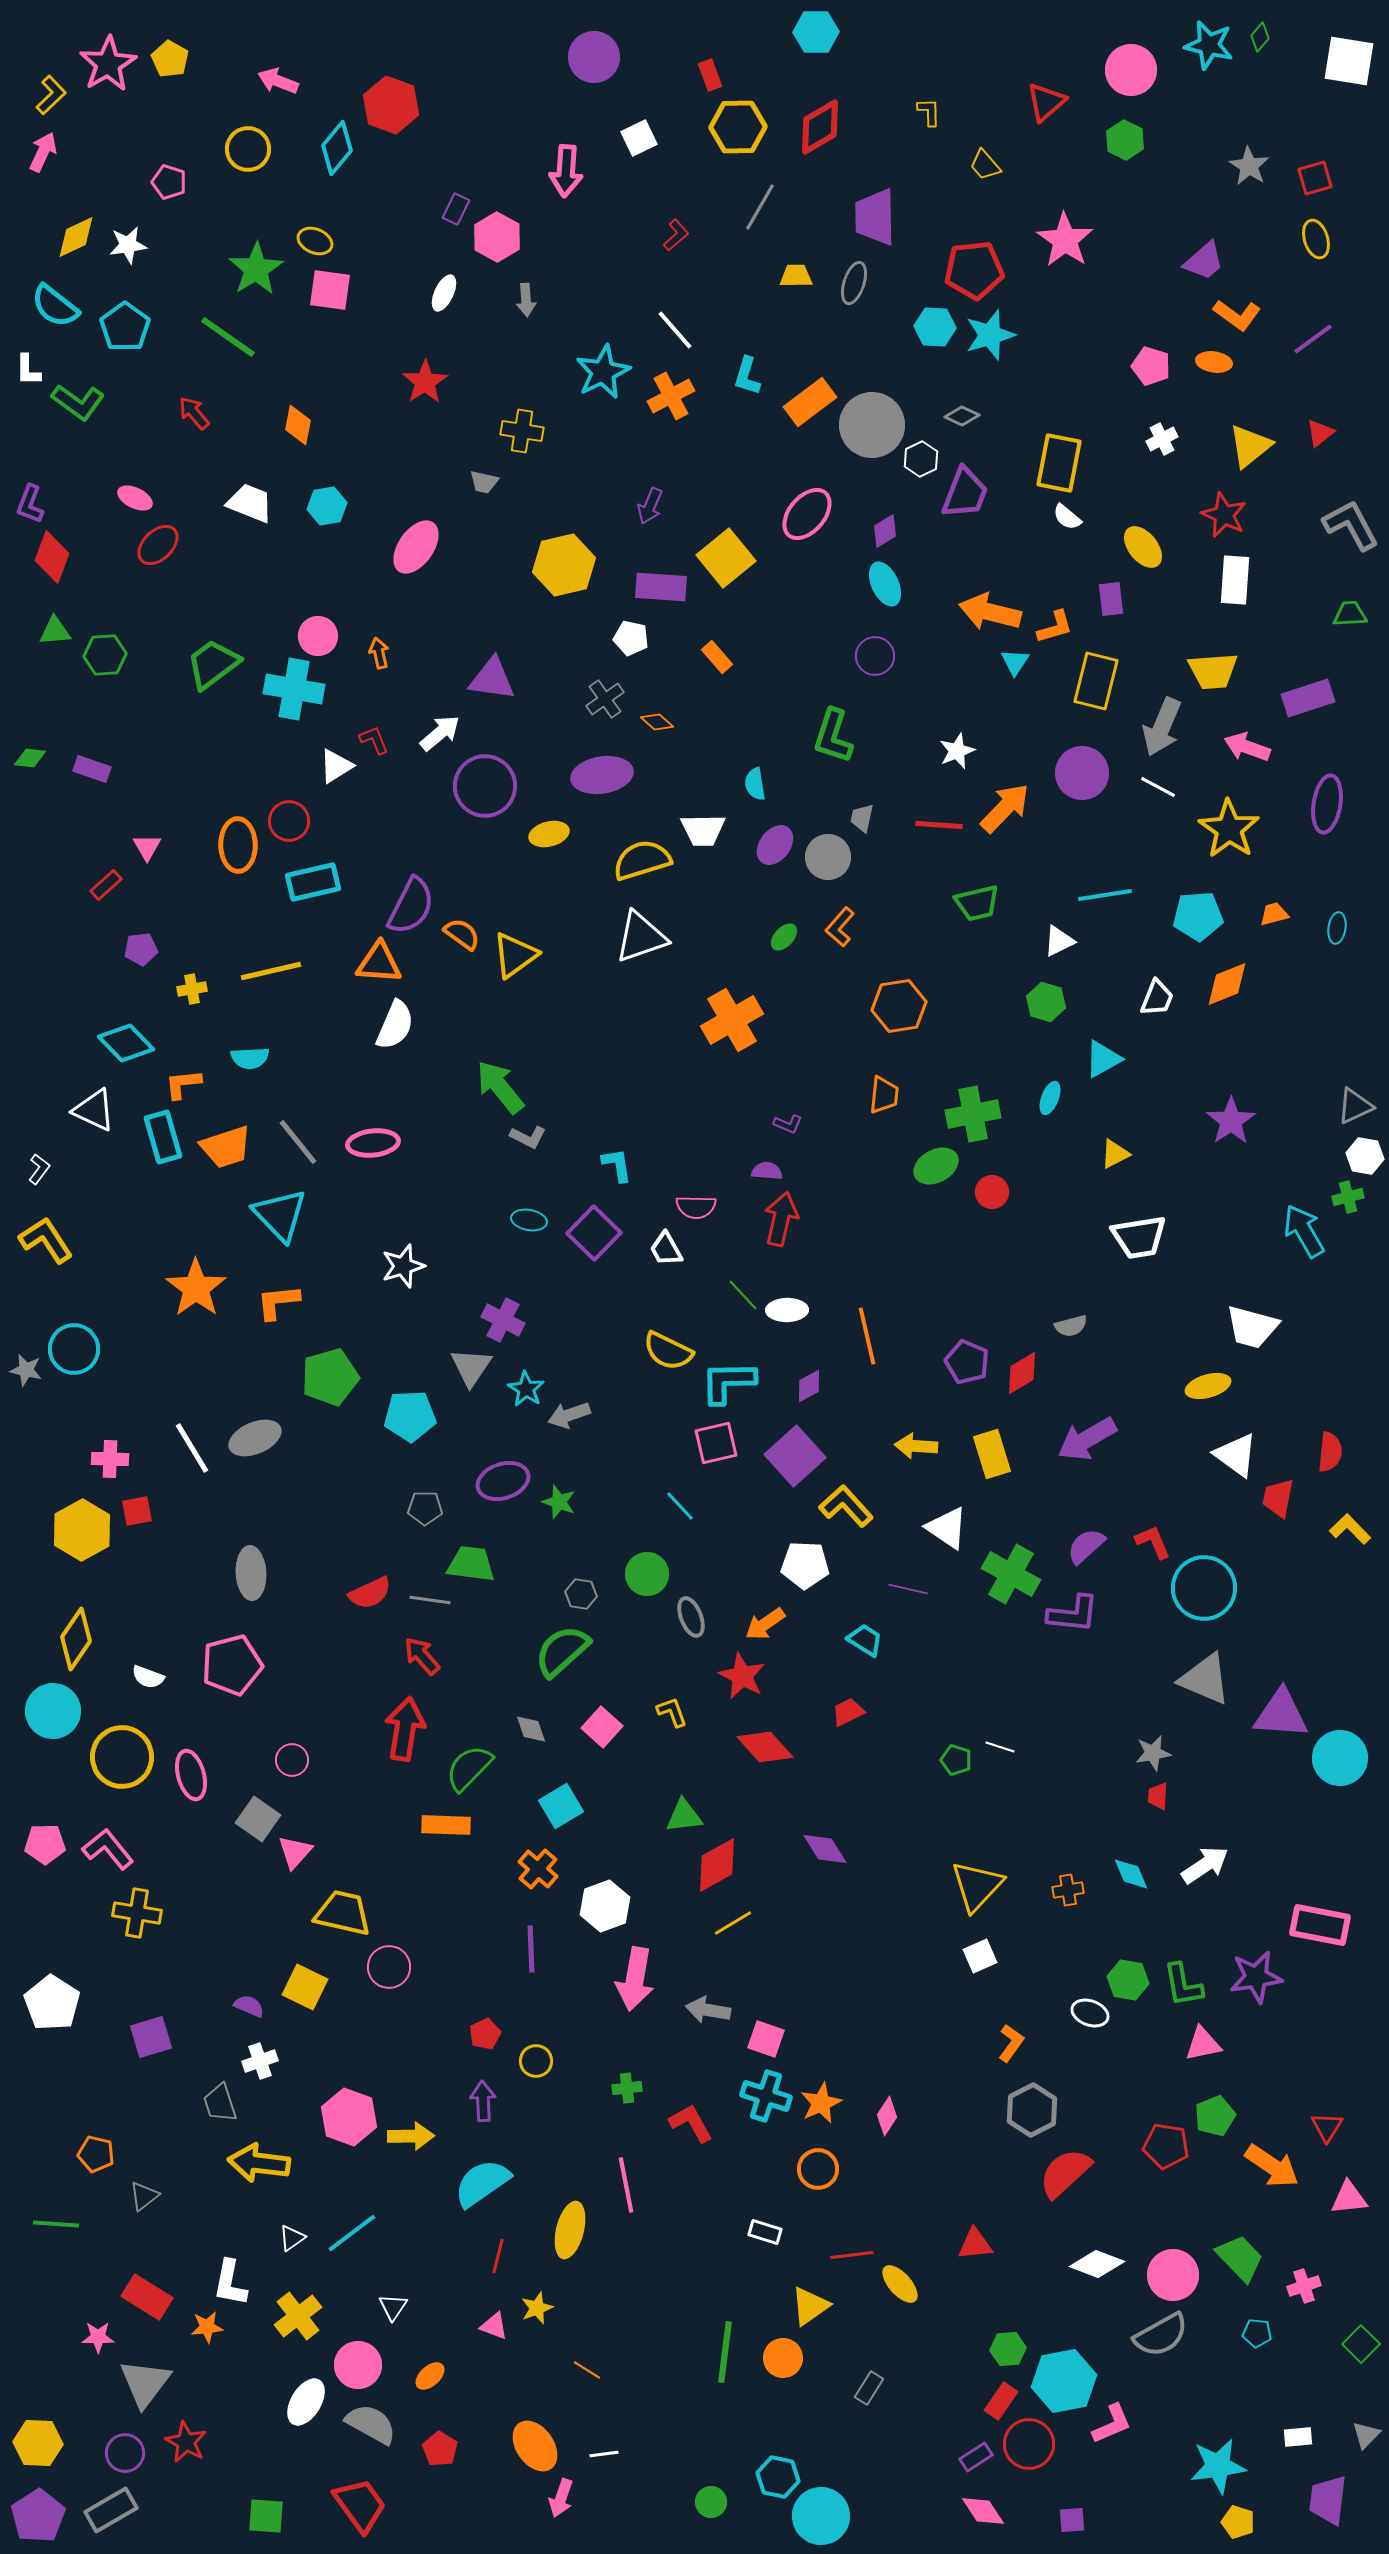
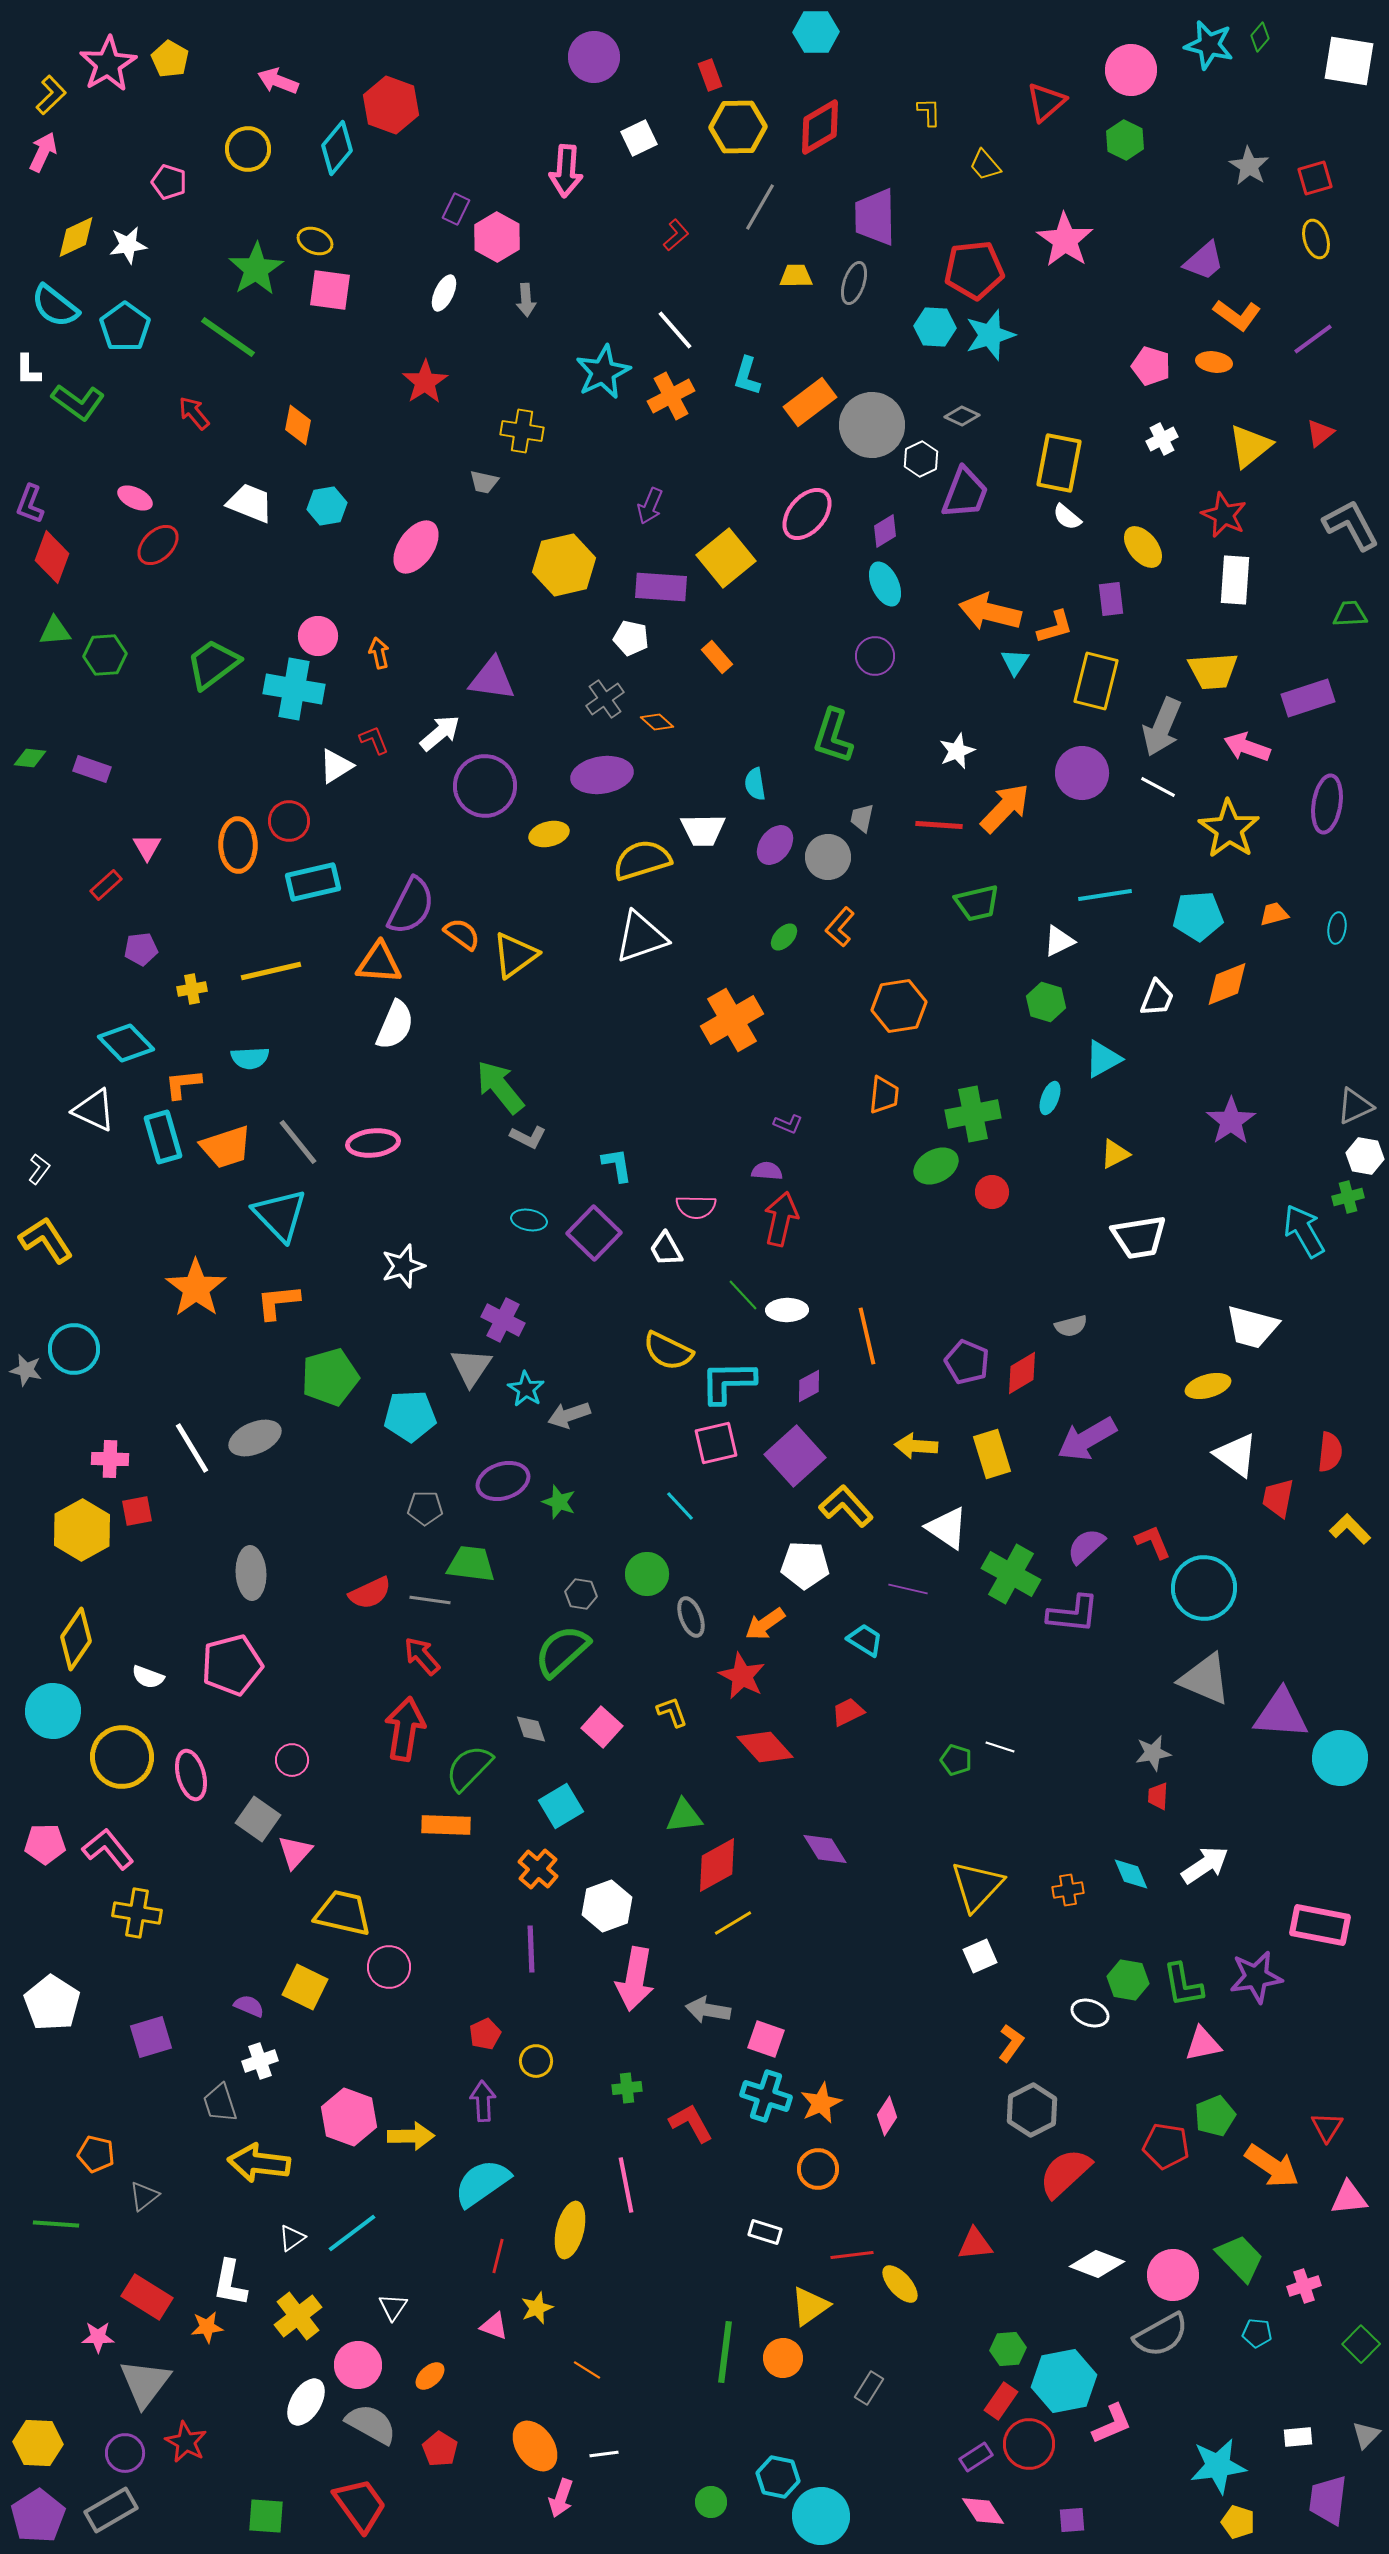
white hexagon at (605, 1906): moved 2 px right
